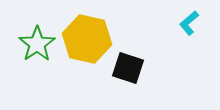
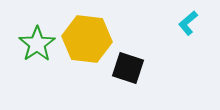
cyan L-shape: moved 1 px left
yellow hexagon: rotated 6 degrees counterclockwise
